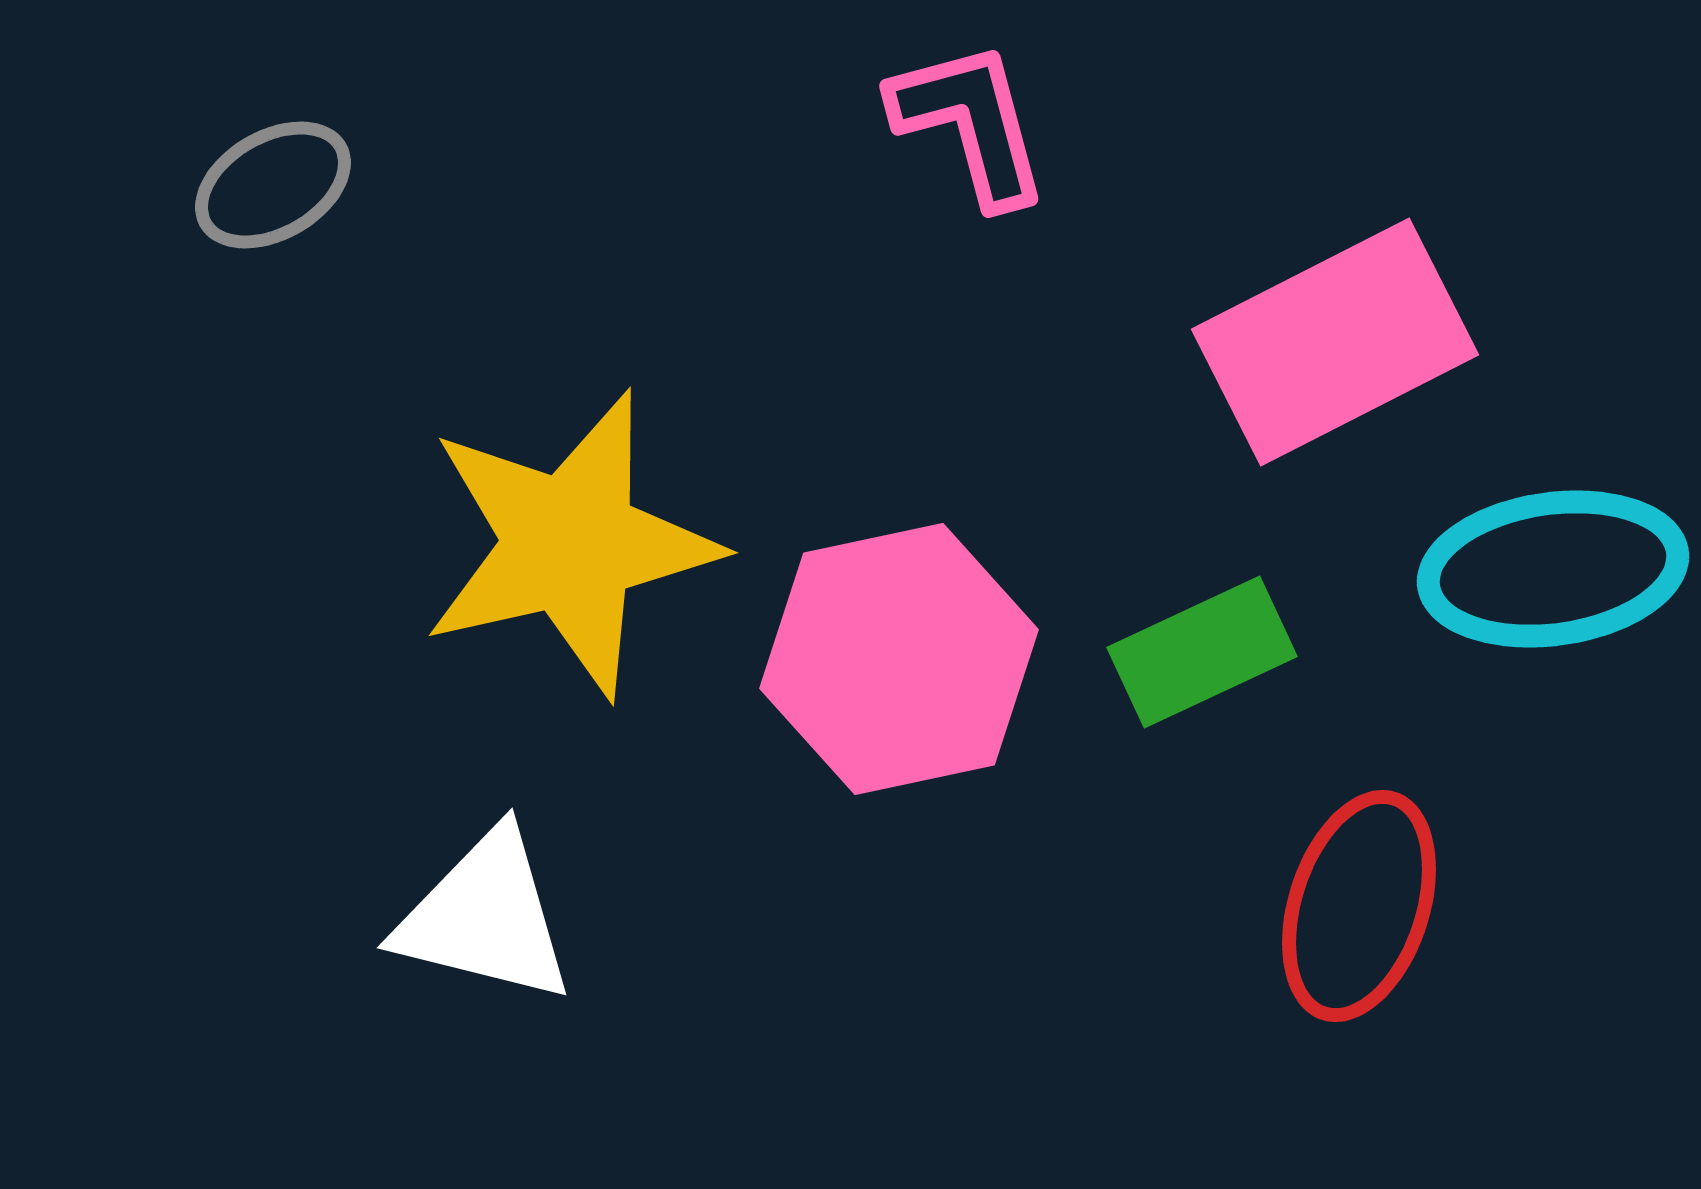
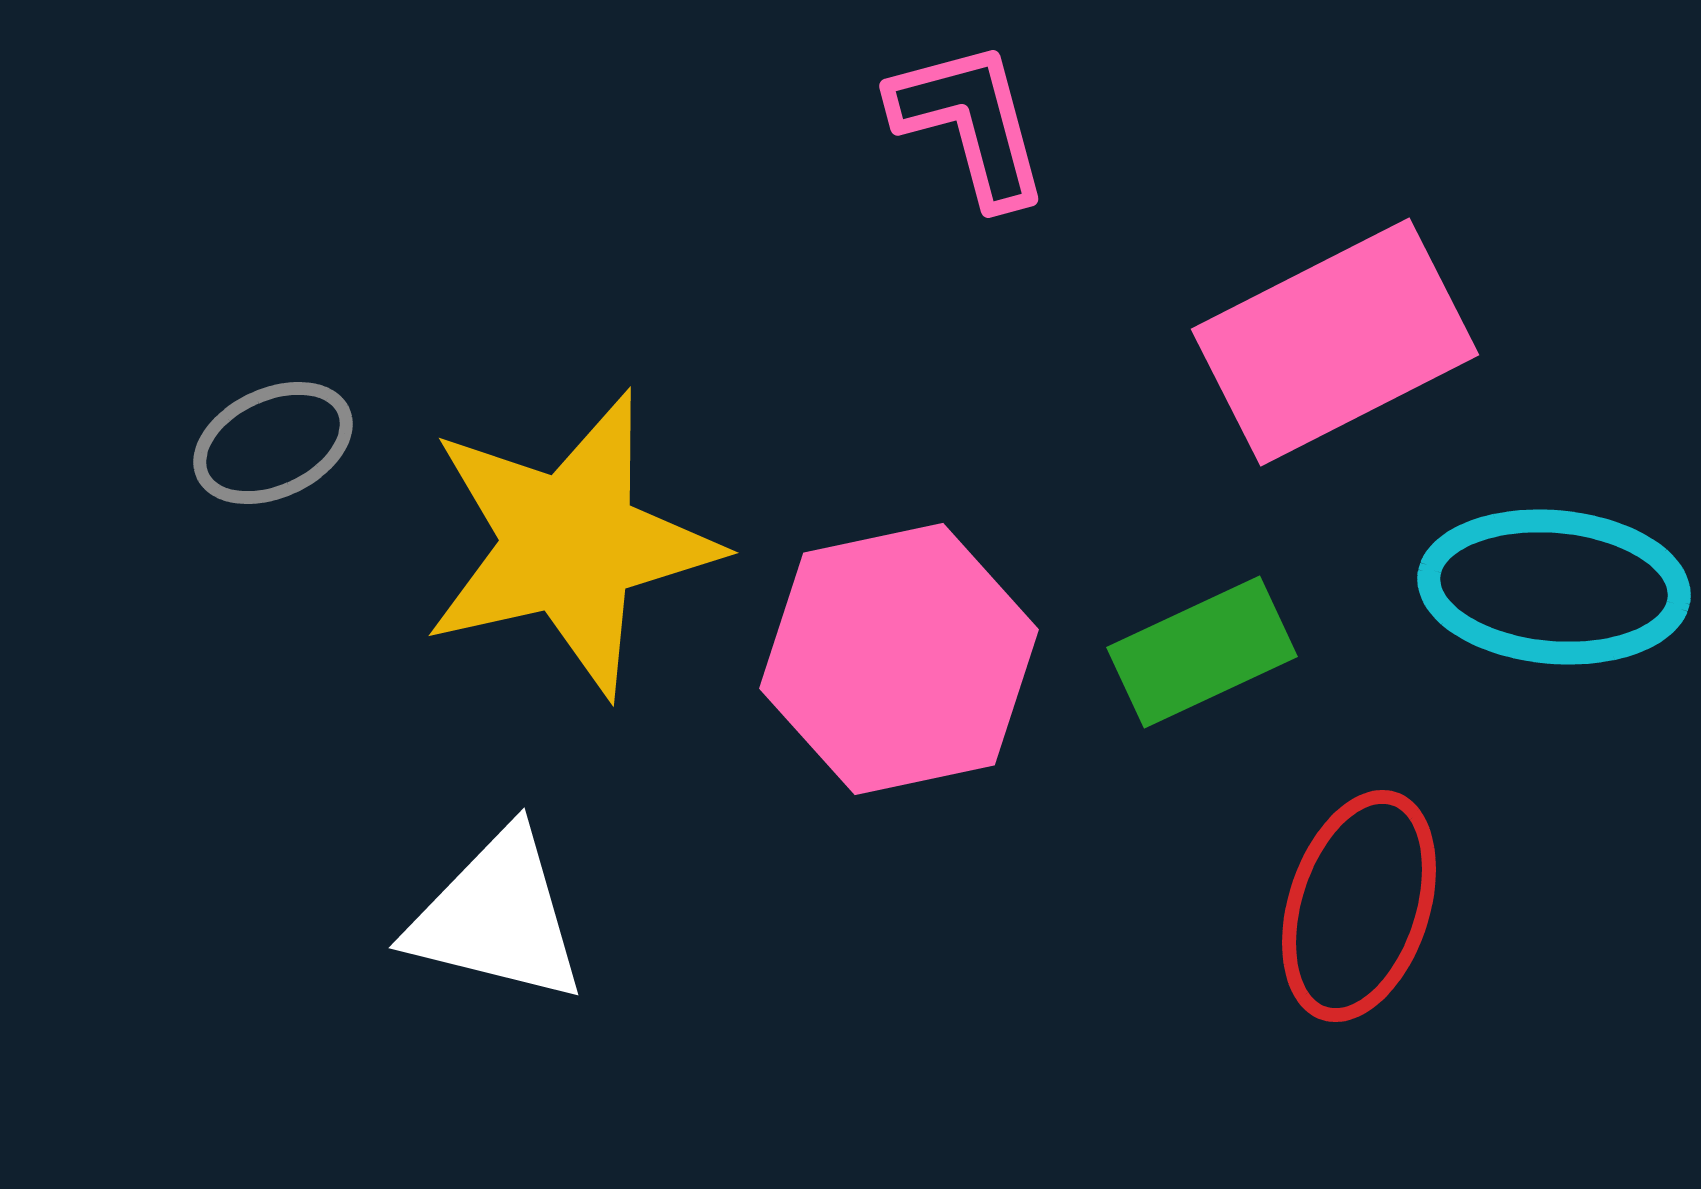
gray ellipse: moved 258 px down; rotated 5 degrees clockwise
cyan ellipse: moved 1 px right, 18 px down; rotated 13 degrees clockwise
white triangle: moved 12 px right
